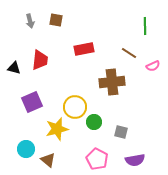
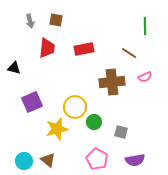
red trapezoid: moved 7 px right, 12 px up
pink semicircle: moved 8 px left, 11 px down
cyan circle: moved 2 px left, 12 px down
